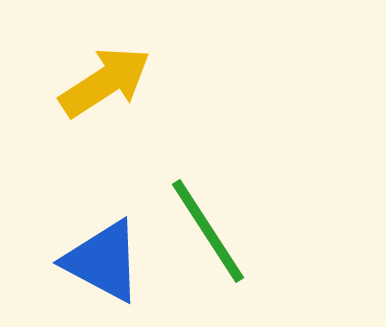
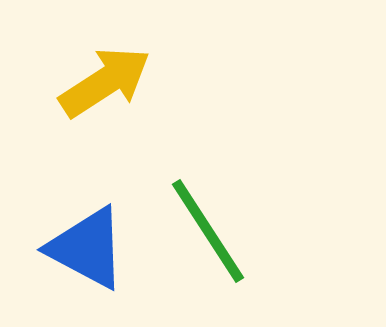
blue triangle: moved 16 px left, 13 px up
